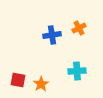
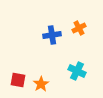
cyan cross: rotated 30 degrees clockwise
